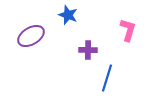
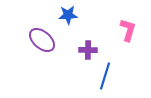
blue star: rotated 24 degrees counterclockwise
purple ellipse: moved 11 px right, 4 px down; rotated 72 degrees clockwise
blue line: moved 2 px left, 2 px up
